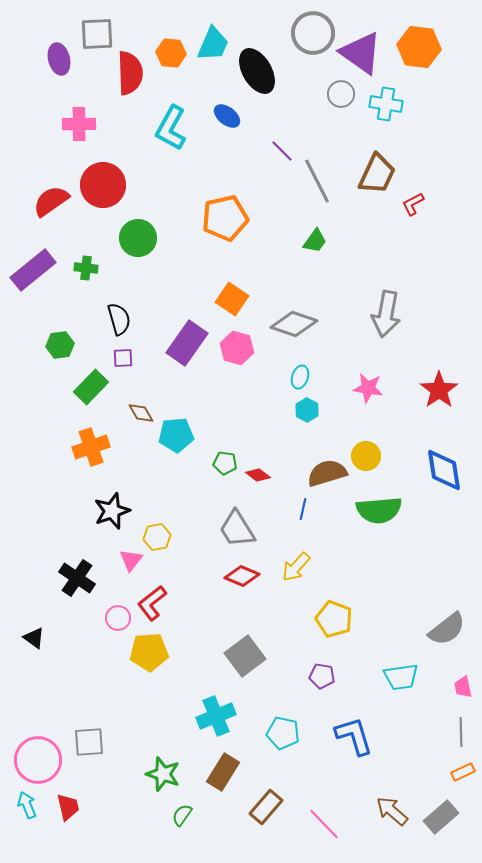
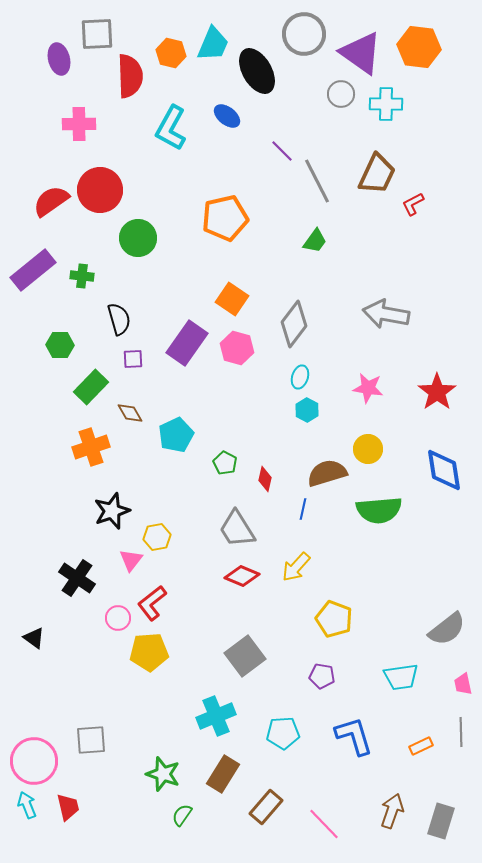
gray circle at (313, 33): moved 9 px left, 1 px down
orange hexagon at (171, 53): rotated 8 degrees clockwise
red semicircle at (130, 73): moved 3 px down
cyan cross at (386, 104): rotated 8 degrees counterclockwise
red circle at (103, 185): moved 3 px left, 5 px down
green cross at (86, 268): moved 4 px left, 8 px down
gray arrow at (386, 314): rotated 90 degrees clockwise
gray diamond at (294, 324): rotated 72 degrees counterclockwise
green hexagon at (60, 345): rotated 8 degrees clockwise
purple square at (123, 358): moved 10 px right, 1 px down
red star at (439, 390): moved 2 px left, 2 px down
brown diamond at (141, 413): moved 11 px left
cyan pentagon at (176, 435): rotated 20 degrees counterclockwise
yellow circle at (366, 456): moved 2 px right, 7 px up
green pentagon at (225, 463): rotated 20 degrees clockwise
red diamond at (258, 475): moved 7 px right, 4 px down; rotated 65 degrees clockwise
pink trapezoid at (463, 687): moved 3 px up
cyan pentagon at (283, 733): rotated 16 degrees counterclockwise
gray square at (89, 742): moved 2 px right, 2 px up
pink circle at (38, 760): moved 4 px left, 1 px down
brown rectangle at (223, 772): moved 2 px down
orange rectangle at (463, 772): moved 42 px left, 26 px up
brown arrow at (392, 811): rotated 68 degrees clockwise
gray rectangle at (441, 817): moved 4 px down; rotated 32 degrees counterclockwise
